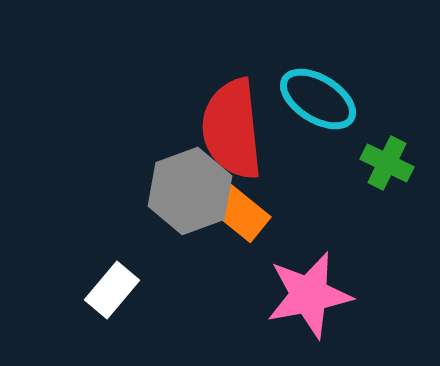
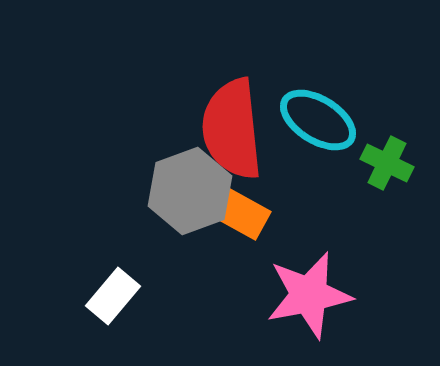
cyan ellipse: moved 21 px down
orange rectangle: rotated 10 degrees counterclockwise
white rectangle: moved 1 px right, 6 px down
